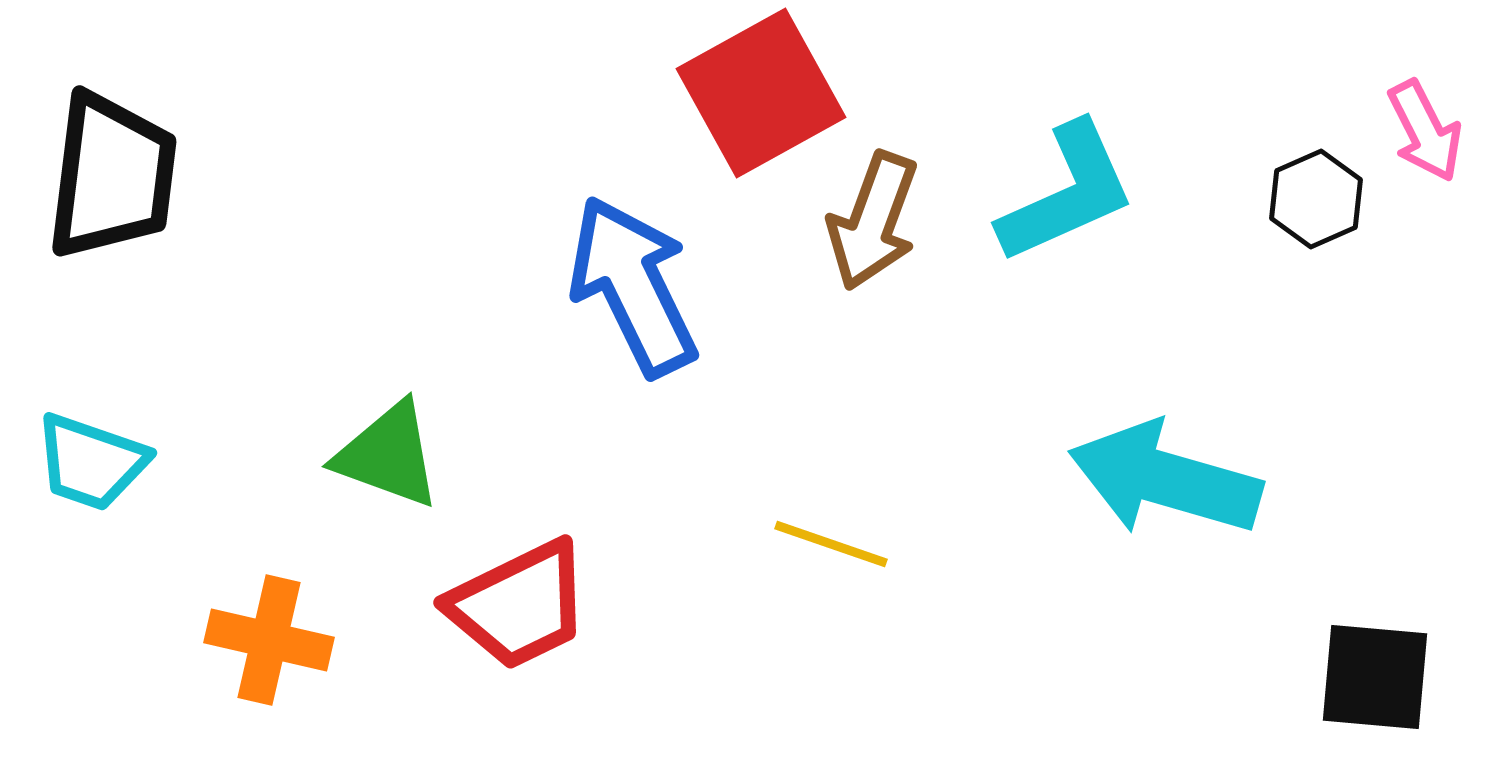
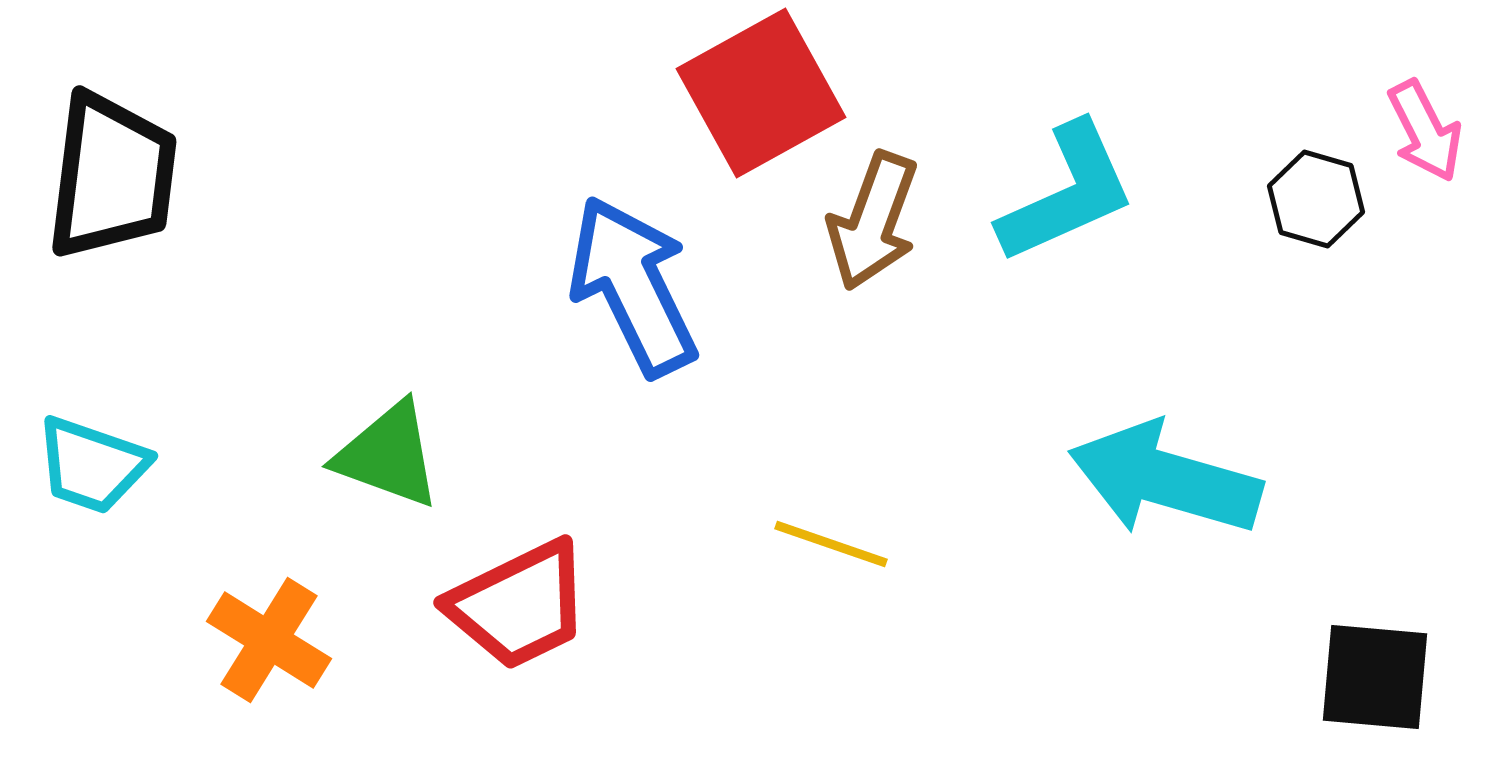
black hexagon: rotated 20 degrees counterclockwise
cyan trapezoid: moved 1 px right, 3 px down
orange cross: rotated 19 degrees clockwise
